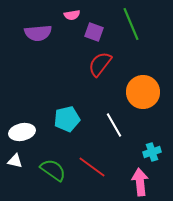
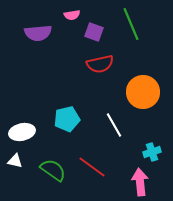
red semicircle: rotated 140 degrees counterclockwise
